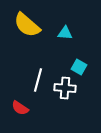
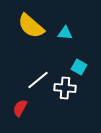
yellow semicircle: moved 4 px right, 1 px down
white line: rotated 35 degrees clockwise
red semicircle: rotated 84 degrees clockwise
